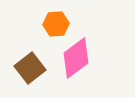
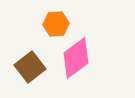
brown square: moved 1 px up
